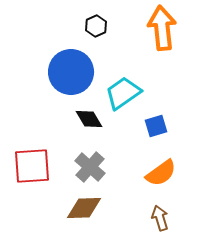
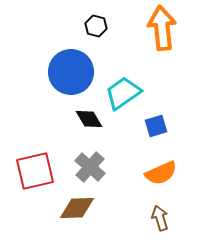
black hexagon: rotated 20 degrees counterclockwise
red square: moved 3 px right, 5 px down; rotated 9 degrees counterclockwise
orange semicircle: rotated 12 degrees clockwise
brown diamond: moved 7 px left
